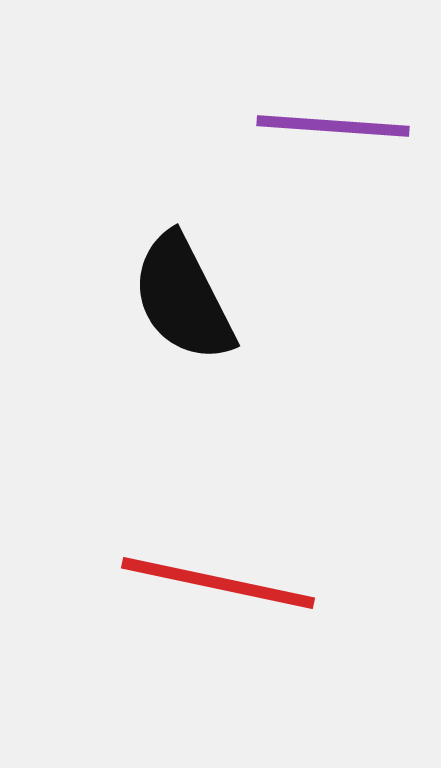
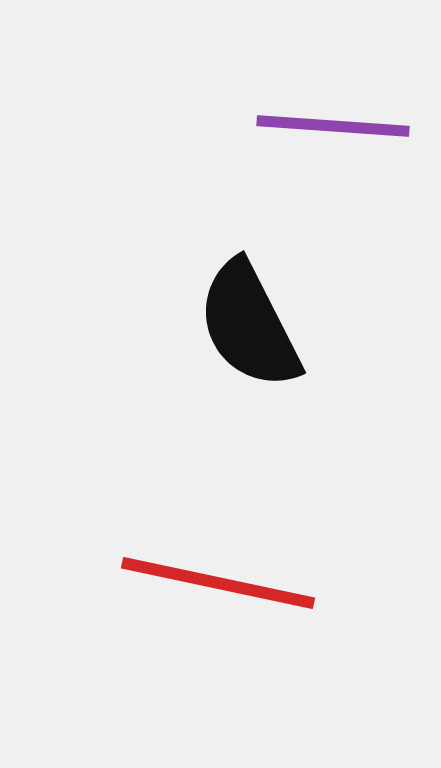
black semicircle: moved 66 px right, 27 px down
